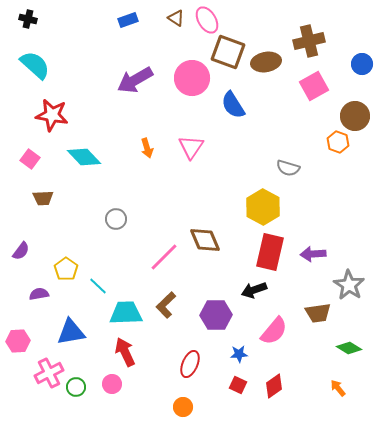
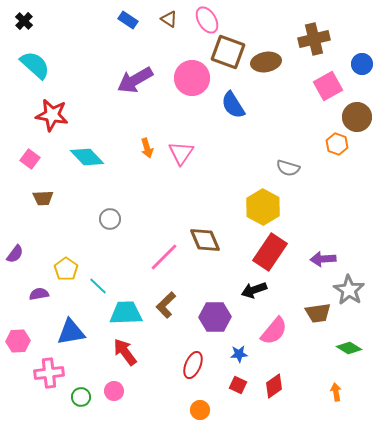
brown triangle at (176, 18): moved 7 px left, 1 px down
black cross at (28, 19): moved 4 px left, 2 px down; rotated 30 degrees clockwise
blue rectangle at (128, 20): rotated 54 degrees clockwise
brown cross at (309, 41): moved 5 px right, 2 px up
pink square at (314, 86): moved 14 px right
brown circle at (355, 116): moved 2 px right, 1 px down
orange hexagon at (338, 142): moved 1 px left, 2 px down
pink triangle at (191, 147): moved 10 px left, 6 px down
cyan diamond at (84, 157): moved 3 px right
gray circle at (116, 219): moved 6 px left
purple semicircle at (21, 251): moved 6 px left, 3 px down
red rectangle at (270, 252): rotated 21 degrees clockwise
purple arrow at (313, 254): moved 10 px right, 5 px down
gray star at (349, 285): moved 5 px down
purple hexagon at (216, 315): moved 1 px left, 2 px down
red arrow at (125, 352): rotated 12 degrees counterclockwise
red ellipse at (190, 364): moved 3 px right, 1 px down
pink cross at (49, 373): rotated 20 degrees clockwise
pink circle at (112, 384): moved 2 px right, 7 px down
green circle at (76, 387): moved 5 px right, 10 px down
orange arrow at (338, 388): moved 2 px left, 4 px down; rotated 30 degrees clockwise
orange circle at (183, 407): moved 17 px right, 3 px down
